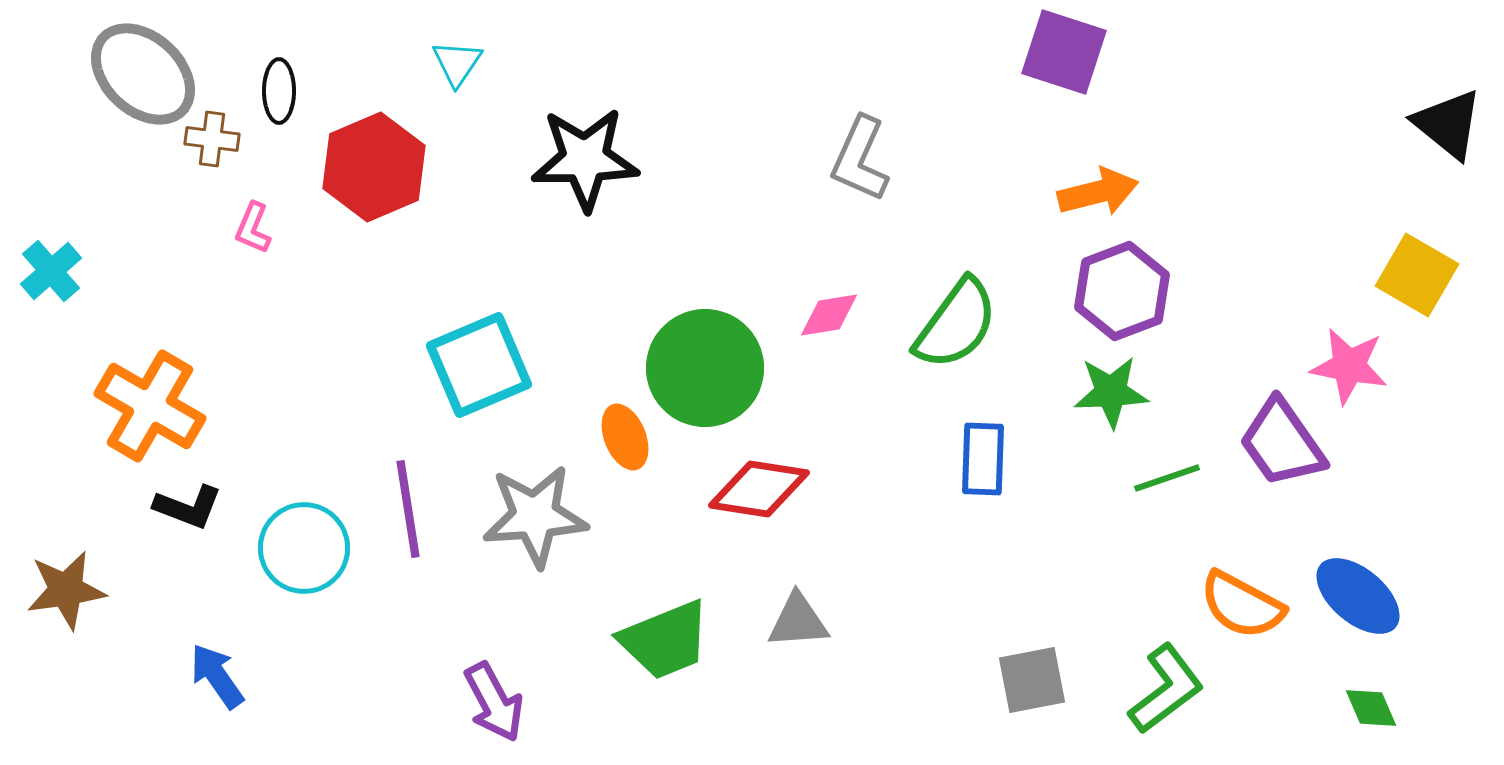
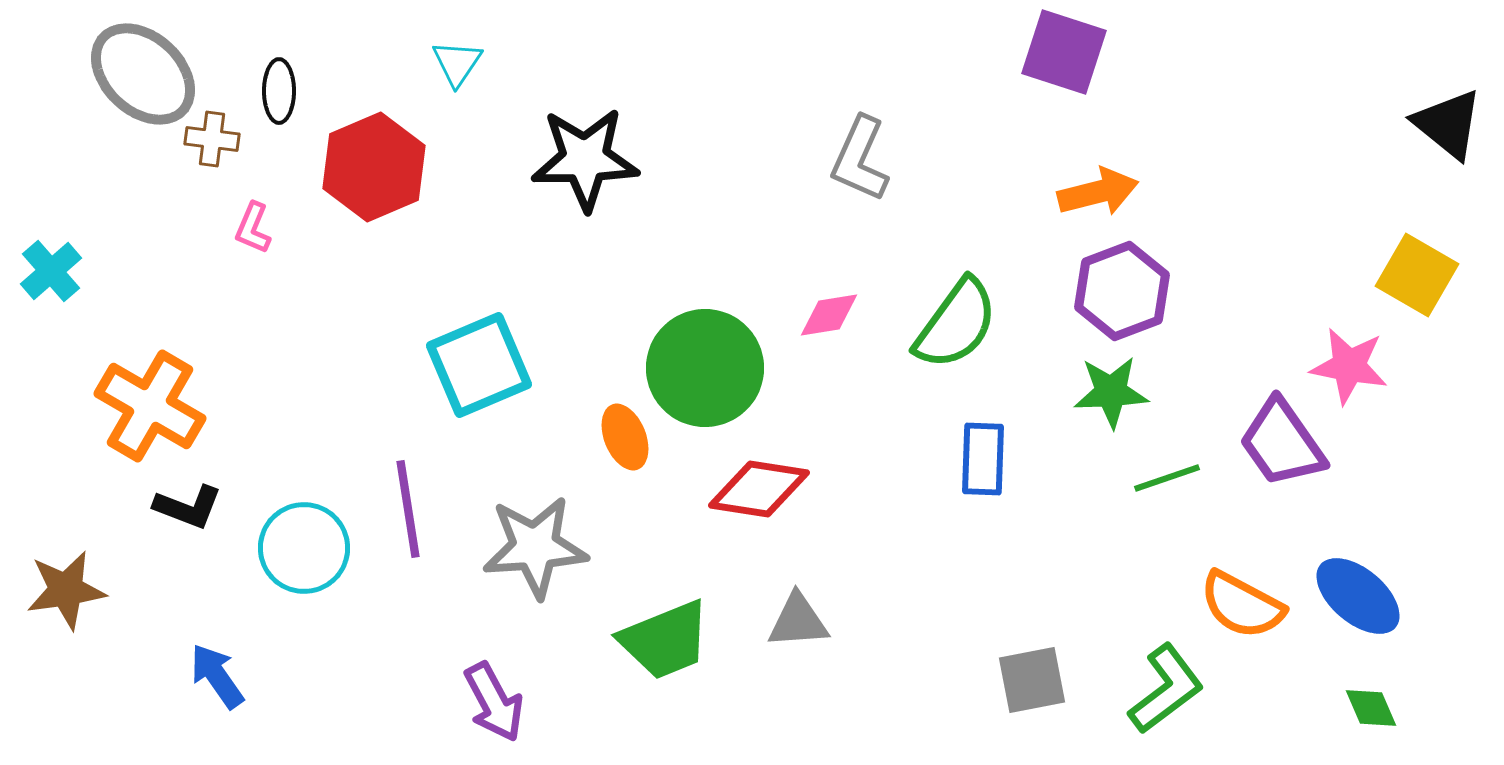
gray star: moved 31 px down
